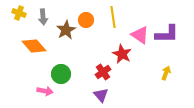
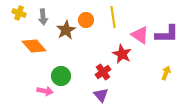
green circle: moved 2 px down
